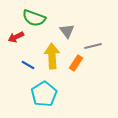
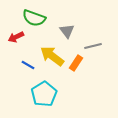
yellow arrow: rotated 50 degrees counterclockwise
